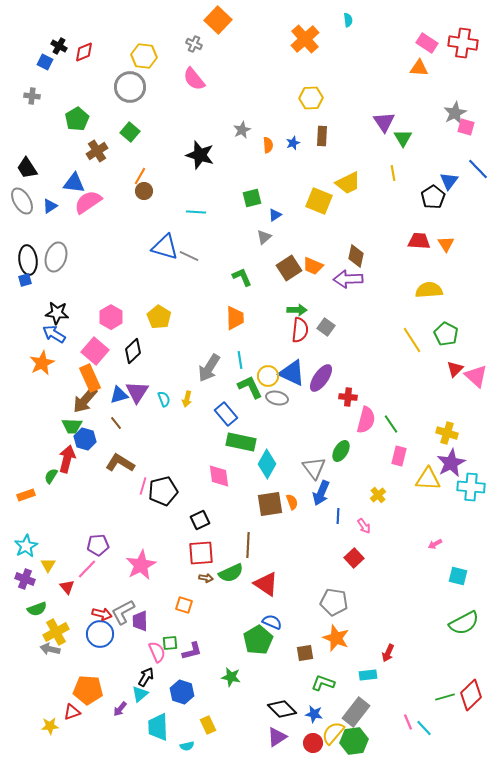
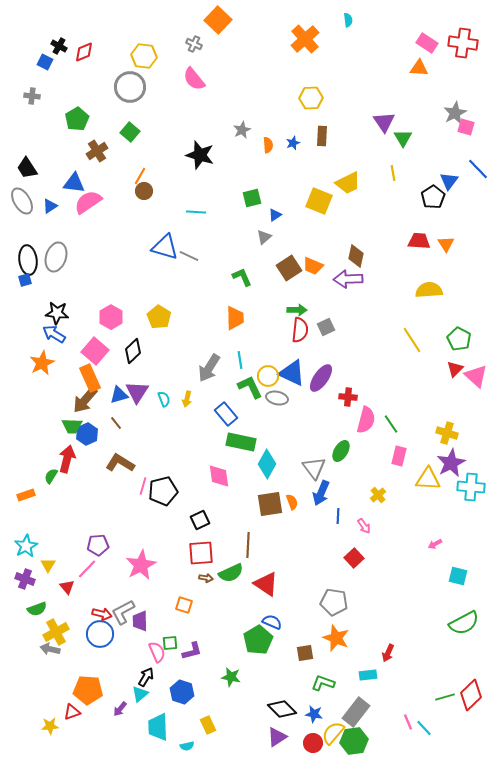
gray square at (326, 327): rotated 30 degrees clockwise
green pentagon at (446, 334): moved 13 px right, 5 px down
blue hexagon at (85, 439): moved 2 px right, 5 px up; rotated 20 degrees clockwise
